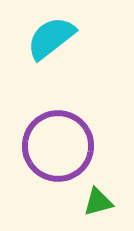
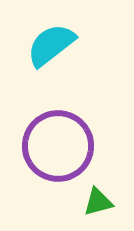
cyan semicircle: moved 7 px down
